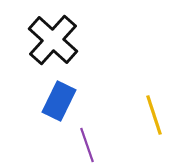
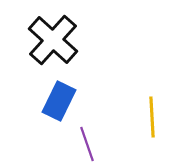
yellow line: moved 2 px left, 2 px down; rotated 15 degrees clockwise
purple line: moved 1 px up
